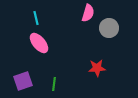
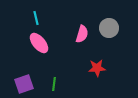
pink semicircle: moved 6 px left, 21 px down
purple square: moved 1 px right, 3 px down
